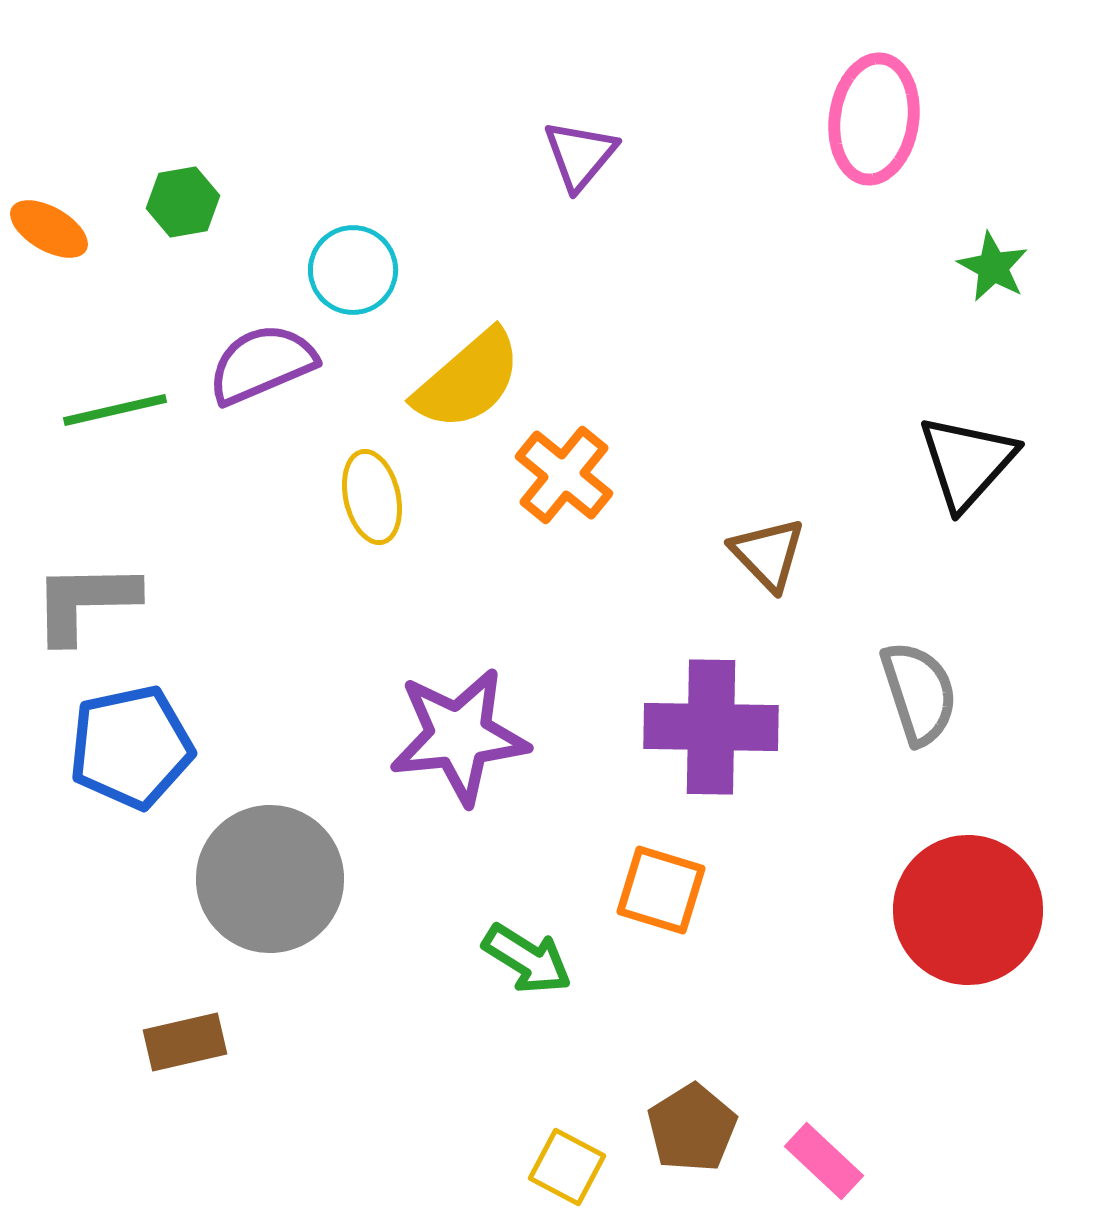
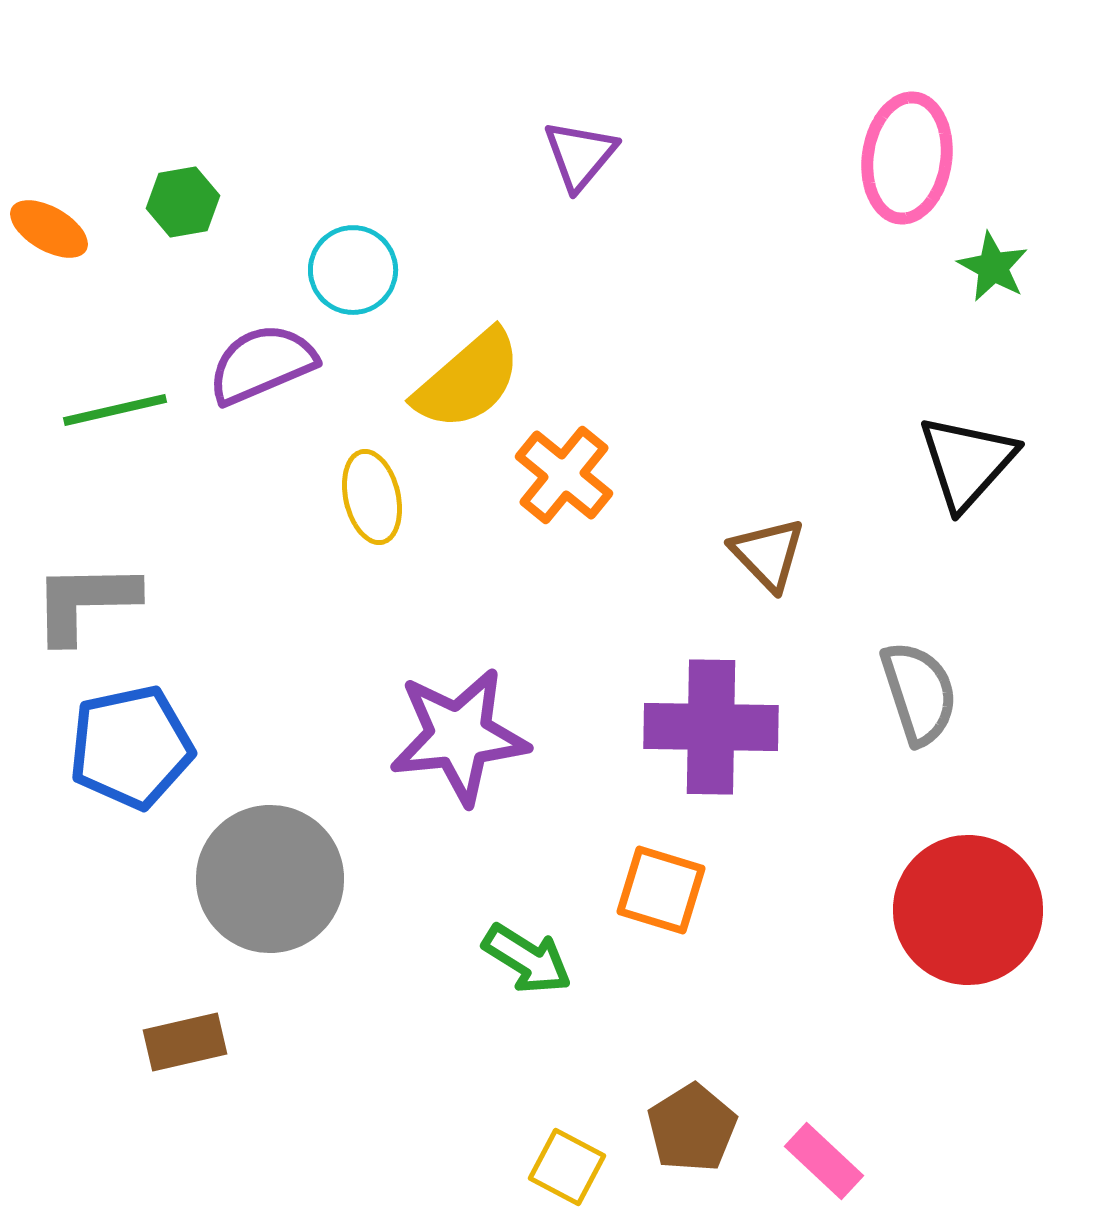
pink ellipse: moved 33 px right, 39 px down
